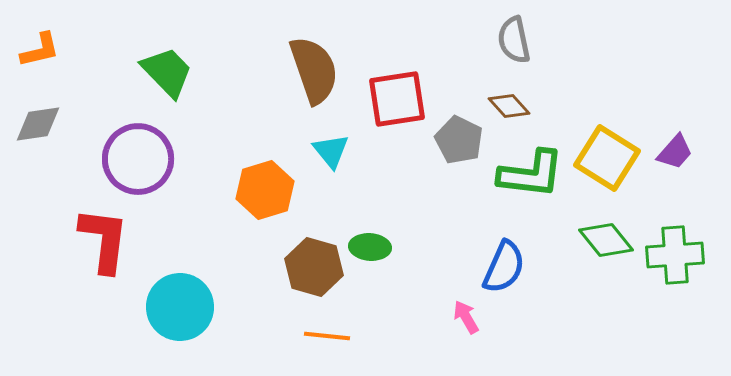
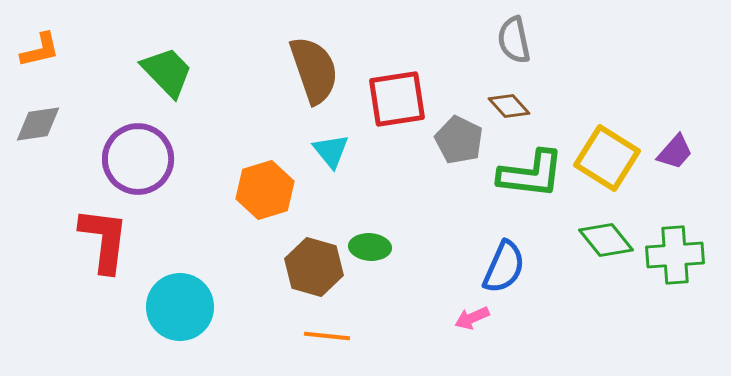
pink arrow: moved 6 px right, 1 px down; rotated 84 degrees counterclockwise
